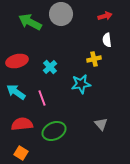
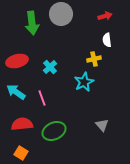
green arrow: moved 2 px right, 1 px down; rotated 125 degrees counterclockwise
cyan star: moved 3 px right, 2 px up; rotated 18 degrees counterclockwise
gray triangle: moved 1 px right, 1 px down
